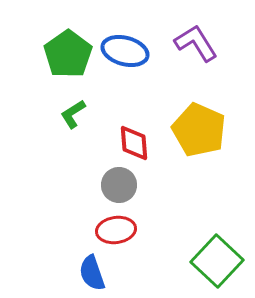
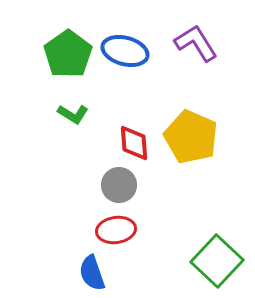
green L-shape: rotated 116 degrees counterclockwise
yellow pentagon: moved 8 px left, 7 px down
